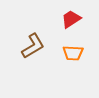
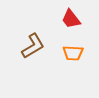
red trapezoid: rotated 95 degrees counterclockwise
